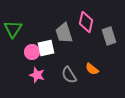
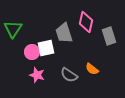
gray semicircle: rotated 24 degrees counterclockwise
